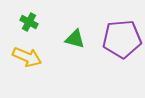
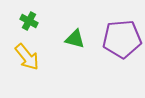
green cross: moved 1 px up
yellow arrow: rotated 28 degrees clockwise
